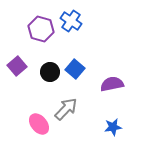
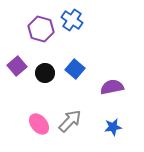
blue cross: moved 1 px right, 1 px up
black circle: moved 5 px left, 1 px down
purple semicircle: moved 3 px down
gray arrow: moved 4 px right, 12 px down
